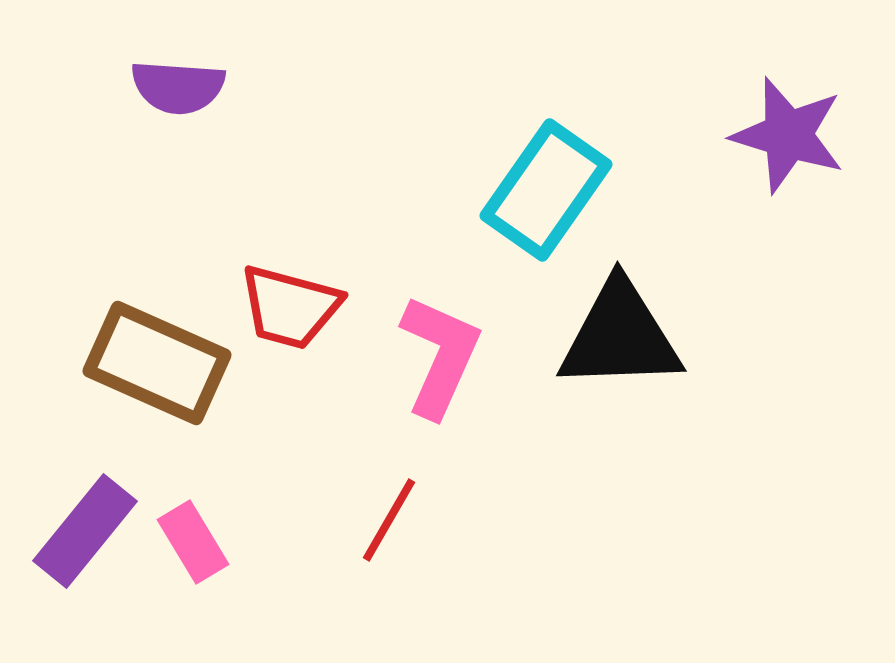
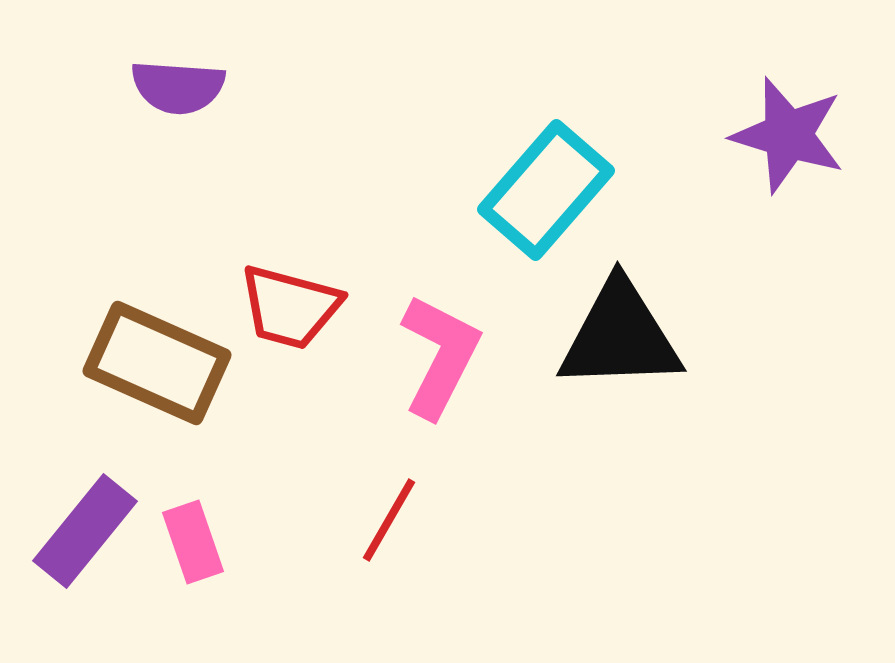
cyan rectangle: rotated 6 degrees clockwise
pink L-shape: rotated 3 degrees clockwise
pink rectangle: rotated 12 degrees clockwise
